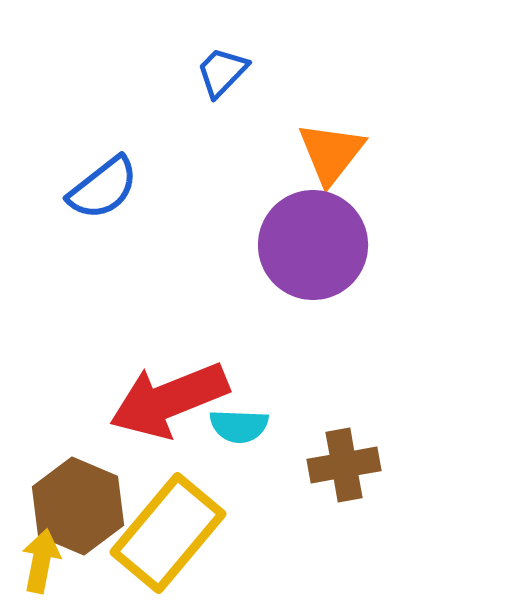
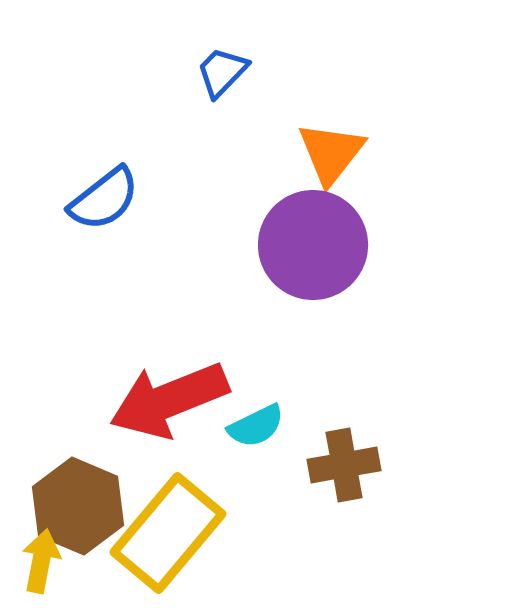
blue semicircle: moved 1 px right, 11 px down
cyan semicircle: moved 17 px right; rotated 28 degrees counterclockwise
